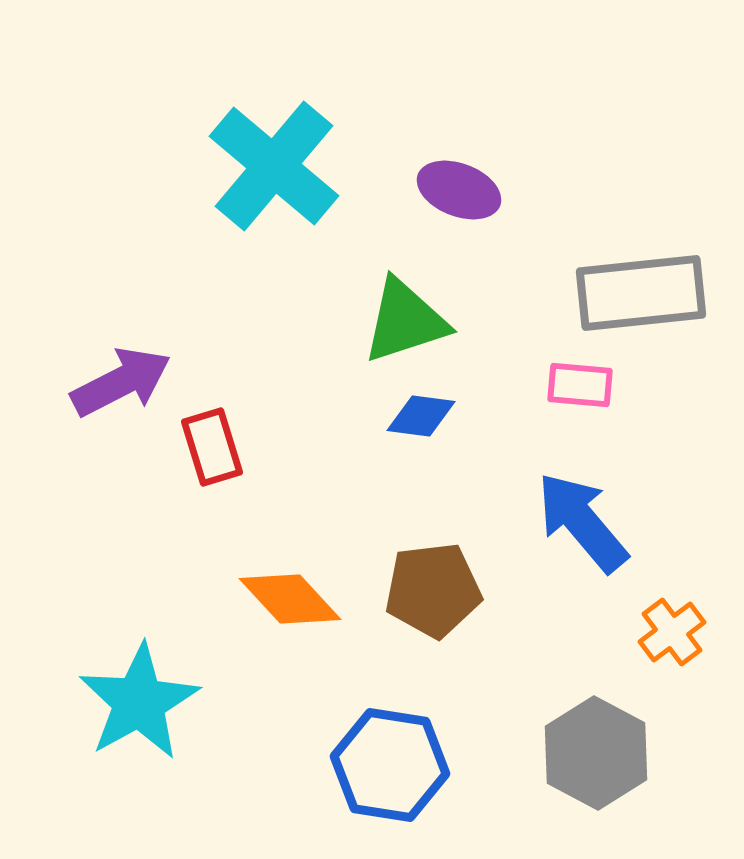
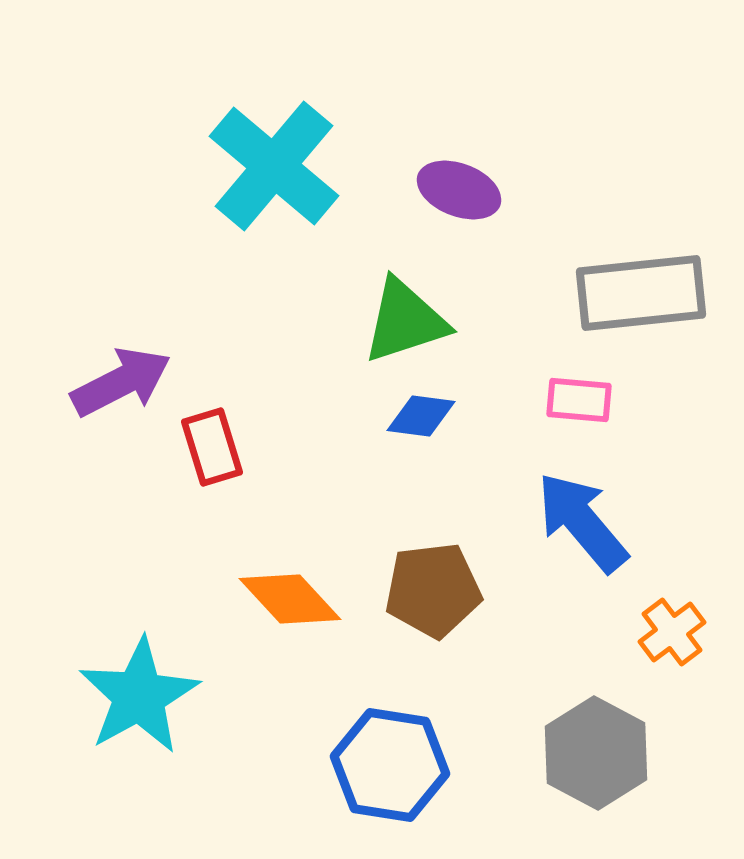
pink rectangle: moved 1 px left, 15 px down
cyan star: moved 6 px up
